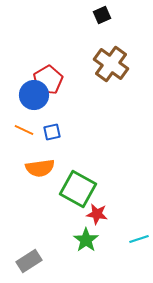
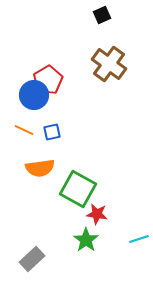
brown cross: moved 2 px left
gray rectangle: moved 3 px right, 2 px up; rotated 10 degrees counterclockwise
